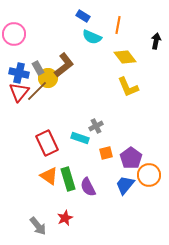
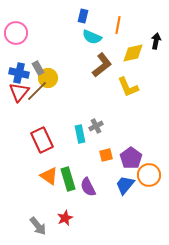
blue rectangle: rotated 72 degrees clockwise
pink circle: moved 2 px right, 1 px up
yellow diamond: moved 8 px right, 4 px up; rotated 65 degrees counterclockwise
brown L-shape: moved 38 px right
cyan rectangle: moved 4 px up; rotated 60 degrees clockwise
red rectangle: moved 5 px left, 3 px up
orange square: moved 2 px down
